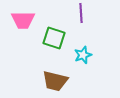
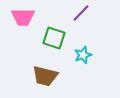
purple line: rotated 48 degrees clockwise
pink trapezoid: moved 3 px up
brown trapezoid: moved 10 px left, 5 px up
